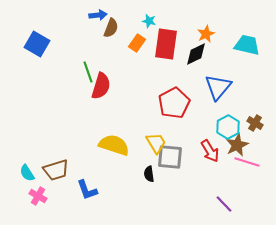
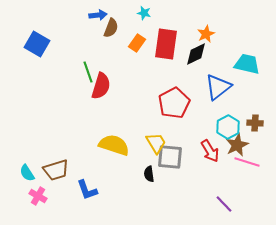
cyan star: moved 5 px left, 8 px up
cyan trapezoid: moved 19 px down
blue triangle: rotated 12 degrees clockwise
brown cross: rotated 28 degrees counterclockwise
